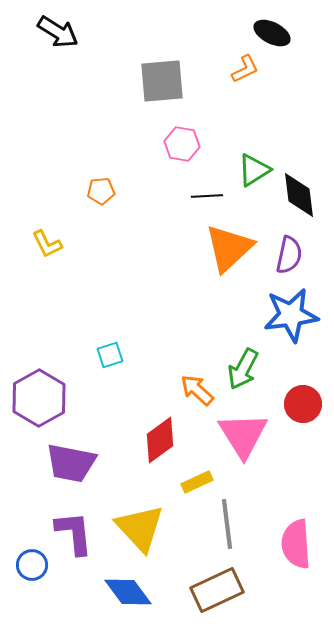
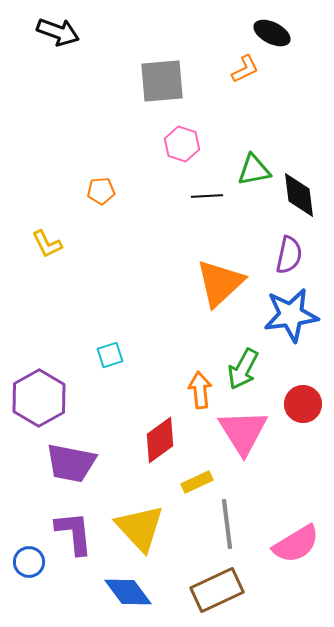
black arrow: rotated 12 degrees counterclockwise
pink hexagon: rotated 8 degrees clockwise
green triangle: rotated 21 degrees clockwise
orange triangle: moved 9 px left, 35 px down
orange arrow: moved 3 px right; rotated 42 degrees clockwise
pink triangle: moved 3 px up
pink semicircle: rotated 117 degrees counterclockwise
blue circle: moved 3 px left, 3 px up
